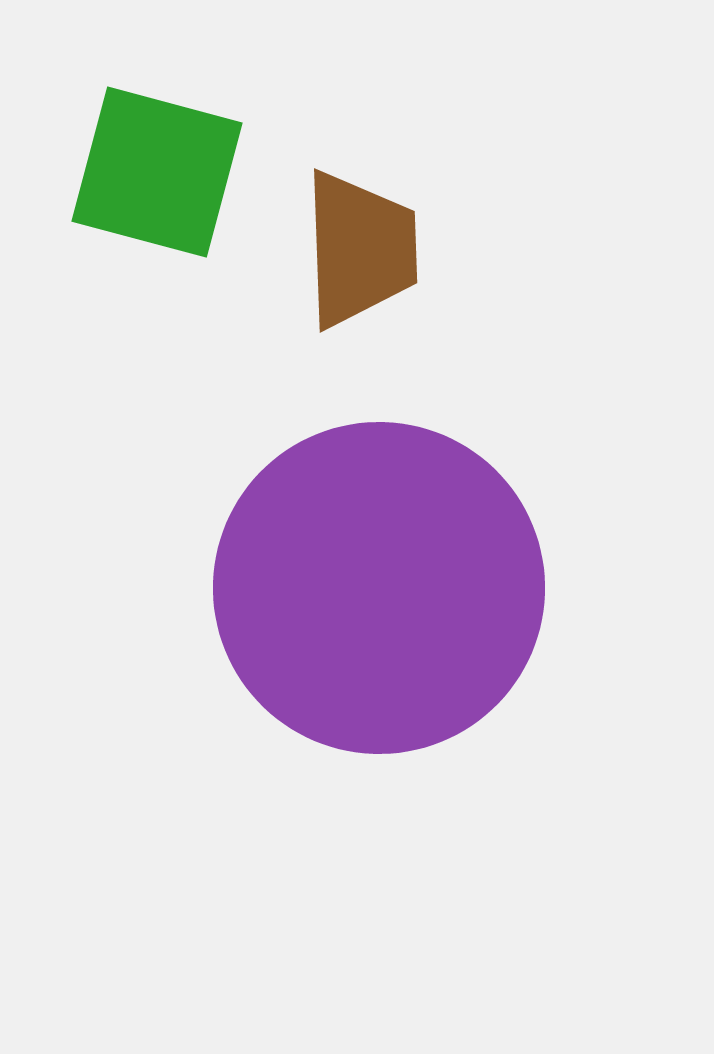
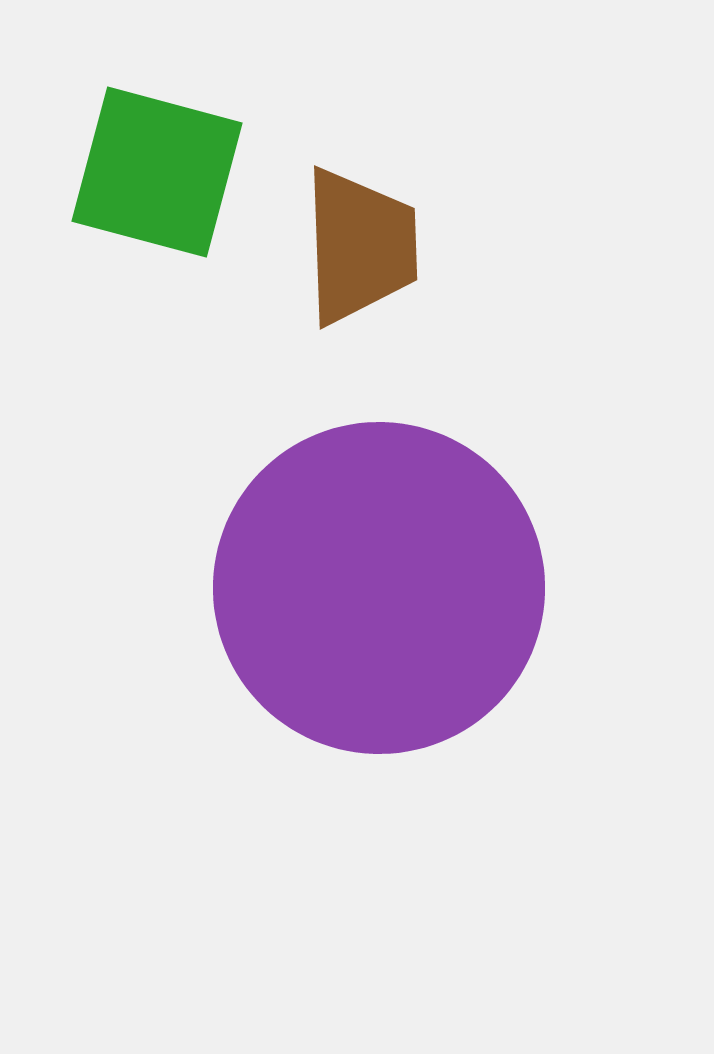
brown trapezoid: moved 3 px up
